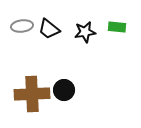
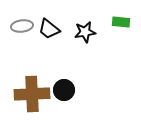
green rectangle: moved 4 px right, 5 px up
